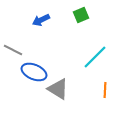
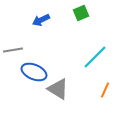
green square: moved 2 px up
gray line: rotated 36 degrees counterclockwise
orange line: rotated 21 degrees clockwise
